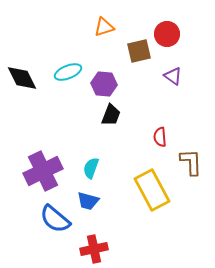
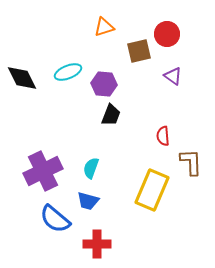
red semicircle: moved 3 px right, 1 px up
yellow rectangle: rotated 51 degrees clockwise
red cross: moved 3 px right, 5 px up; rotated 12 degrees clockwise
